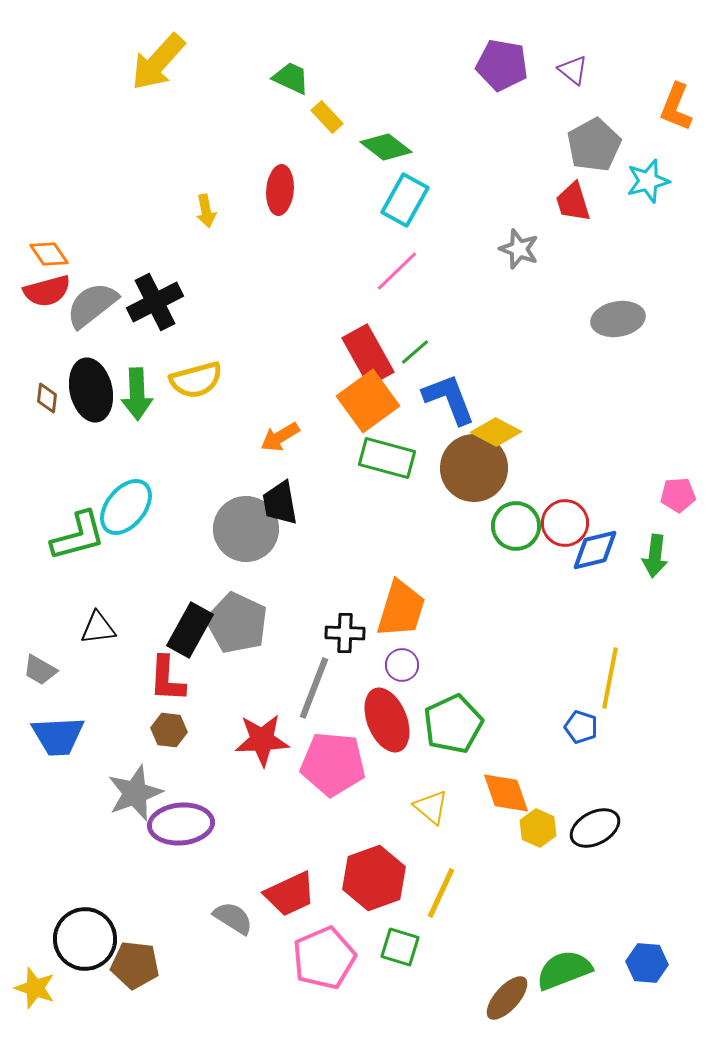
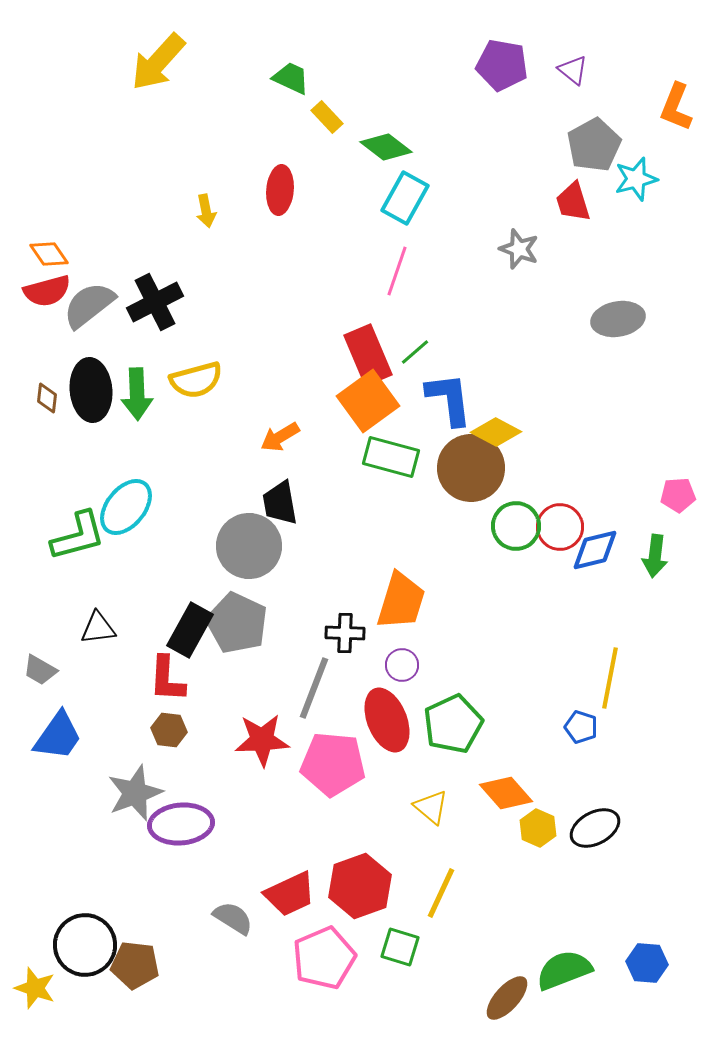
cyan star at (648, 181): moved 12 px left, 2 px up
cyan rectangle at (405, 200): moved 2 px up
pink line at (397, 271): rotated 27 degrees counterclockwise
gray semicircle at (92, 305): moved 3 px left
red rectangle at (368, 355): rotated 6 degrees clockwise
black ellipse at (91, 390): rotated 8 degrees clockwise
blue L-shape at (449, 399): rotated 14 degrees clockwise
green rectangle at (387, 458): moved 4 px right, 1 px up
brown circle at (474, 468): moved 3 px left
red circle at (565, 523): moved 5 px left, 4 px down
gray circle at (246, 529): moved 3 px right, 17 px down
orange trapezoid at (401, 609): moved 8 px up
blue trapezoid at (58, 736): rotated 52 degrees counterclockwise
orange diamond at (506, 793): rotated 22 degrees counterclockwise
red hexagon at (374, 878): moved 14 px left, 8 px down
black circle at (85, 939): moved 6 px down
